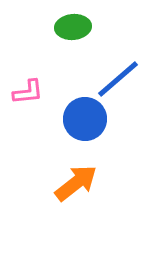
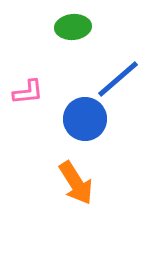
orange arrow: rotated 96 degrees clockwise
